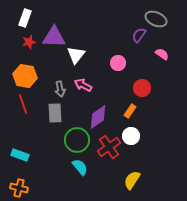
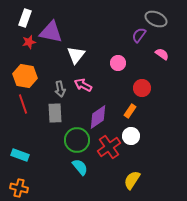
purple triangle: moved 3 px left, 5 px up; rotated 10 degrees clockwise
